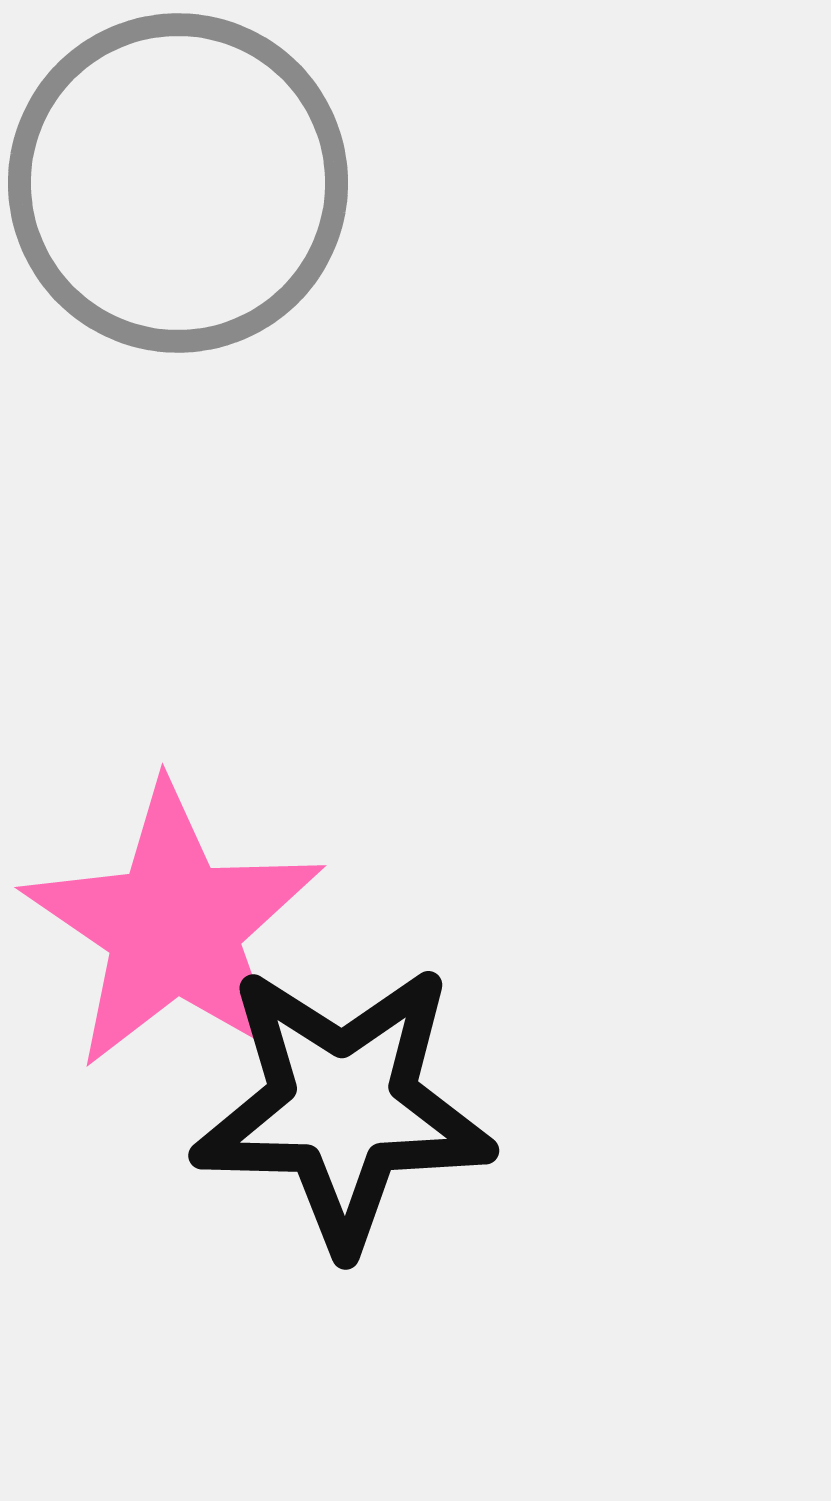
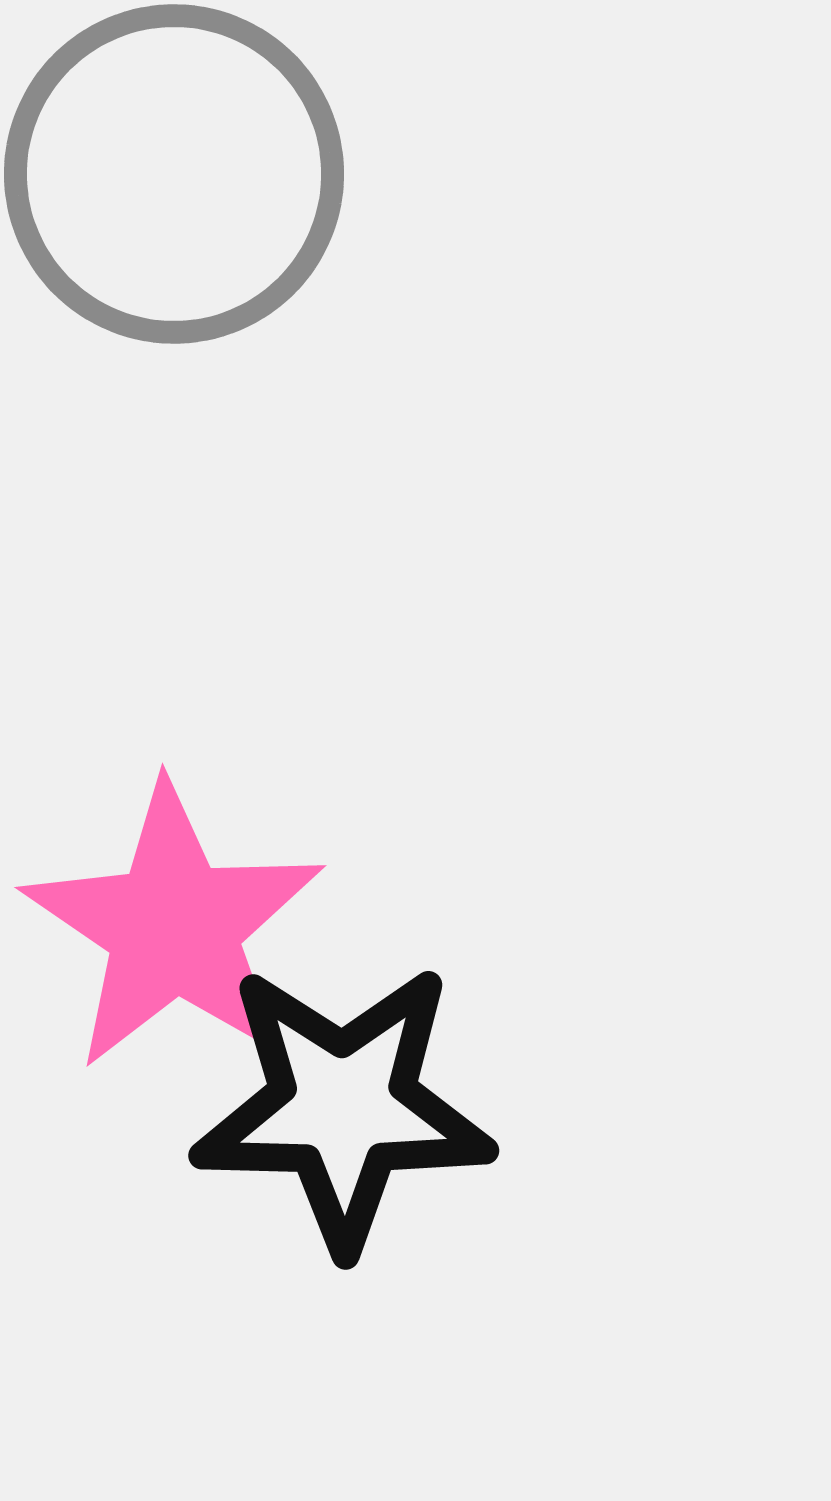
gray circle: moved 4 px left, 9 px up
